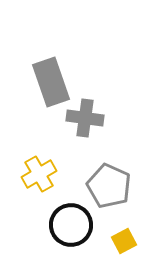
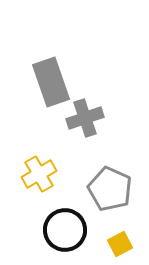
gray cross: rotated 27 degrees counterclockwise
gray pentagon: moved 1 px right, 3 px down
black circle: moved 6 px left, 5 px down
yellow square: moved 4 px left, 3 px down
